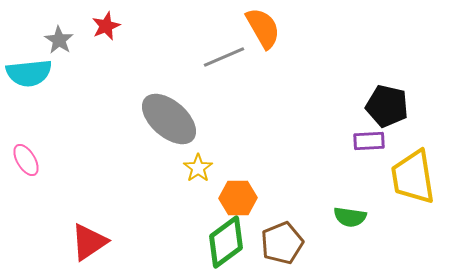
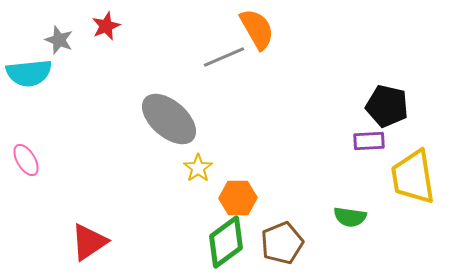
orange semicircle: moved 6 px left, 1 px down
gray star: rotated 12 degrees counterclockwise
